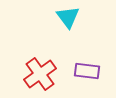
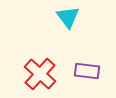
red cross: rotated 12 degrees counterclockwise
